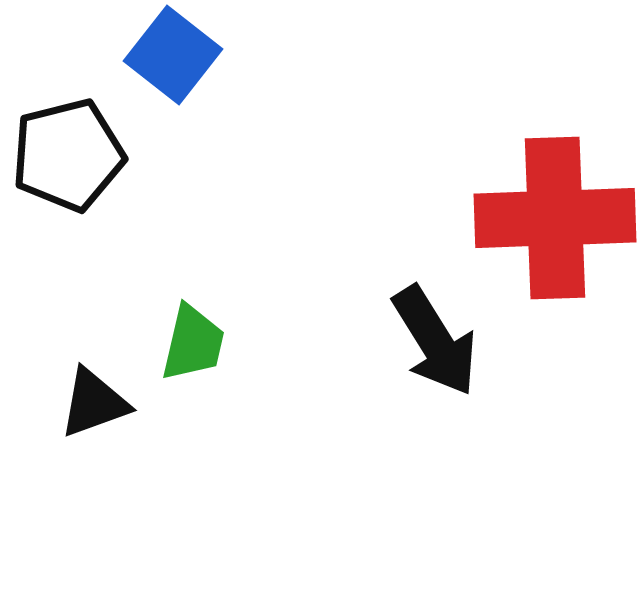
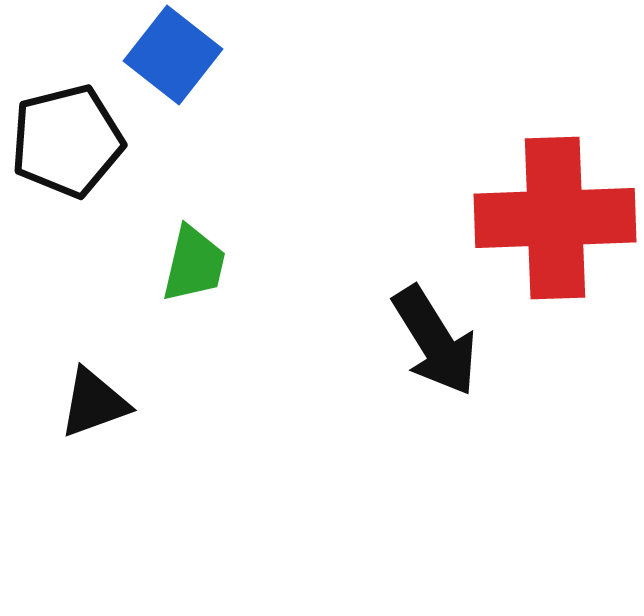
black pentagon: moved 1 px left, 14 px up
green trapezoid: moved 1 px right, 79 px up
